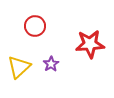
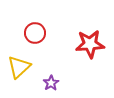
red circle: moved 7 px down
purple star: moved 19 px down
